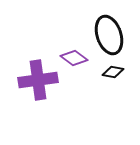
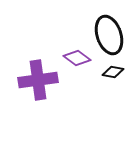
purple diamond: moved 3 px right
